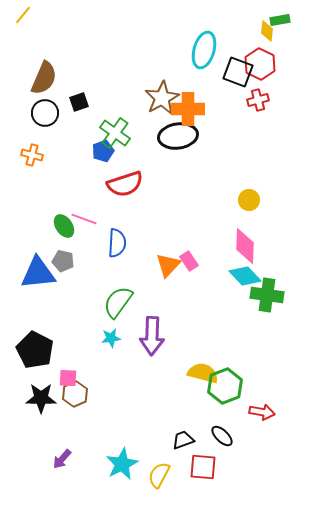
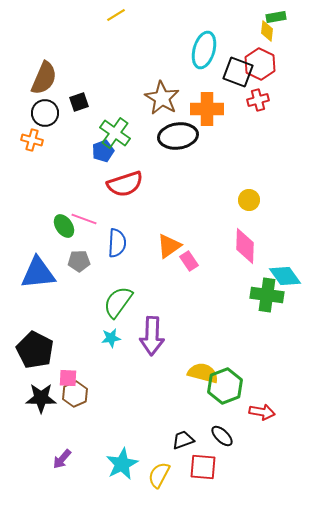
yellow line at (23, 15): moved 93 px right; rotated 18 degrees clockwise
green rectangle at (280, 20): moved 4 px left, 3 px up
brown star at (162, 98): rotated 12 degrees counterclockwise
orange cross at (188, 109): moved 19 px right
orange cross at (32, 155): moved 15 px up
gray pentagon at (63, 261): moved 16 px right; rotated 15 degrees counterclockwise
orange triangle at (168, 265): moved 1 px right, 19 px up; rotated 12 degrees clockwise
cyan diamond at (245, 276): moved 40 px right; rotated 8 degrees clockwise
